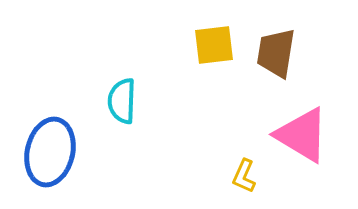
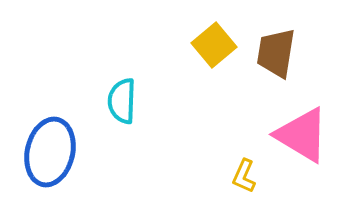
yellow square: rotated 33 degrees counterclockwise
